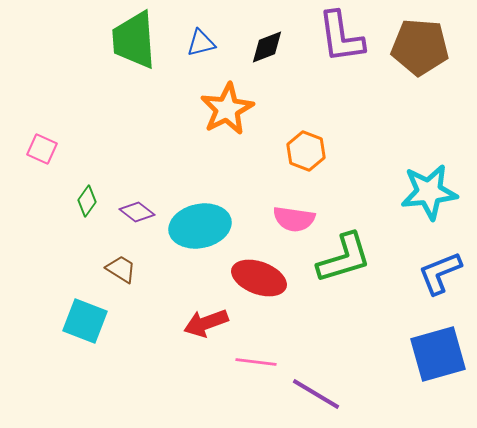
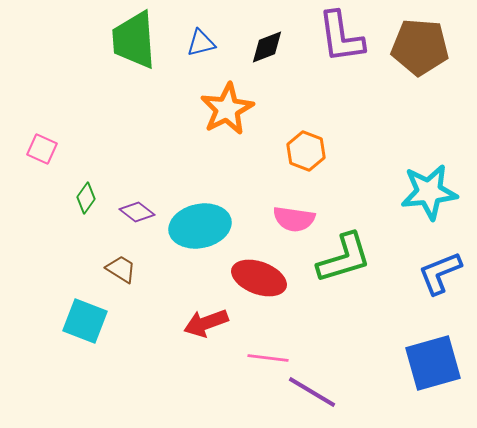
green diamond: moved 1 px left, 3 px up
blue square: moved 5 px left, 9 px down
pink line: moved 12 px right, 4 px up
purple line: moved 4 px left, 2 px up
